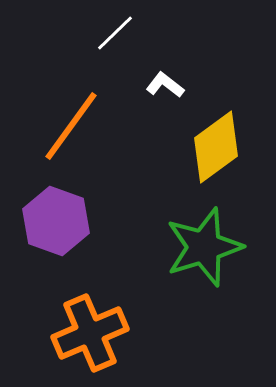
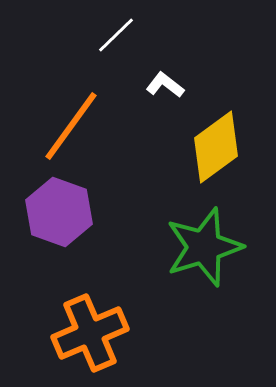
white line: moved 1 px right, 2 px down
purple hexagon: moved 3 px right, 9 px up
